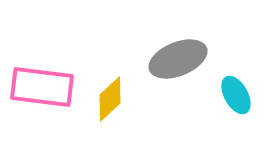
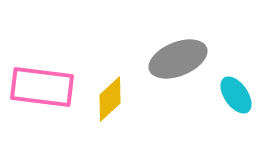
cyan ellipse: rotated 6 degrees counterclockwise
